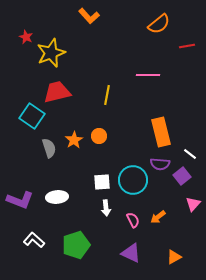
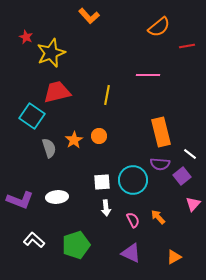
orange semicircle: moved 3 px down
orange arrow: rotated 84 degrees clockwise
